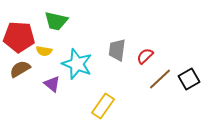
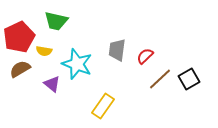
red pentagon: rotated 28 degrees counterclockwise
